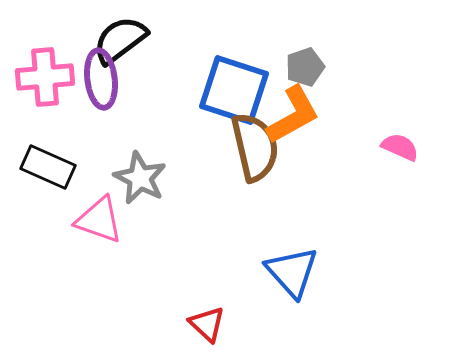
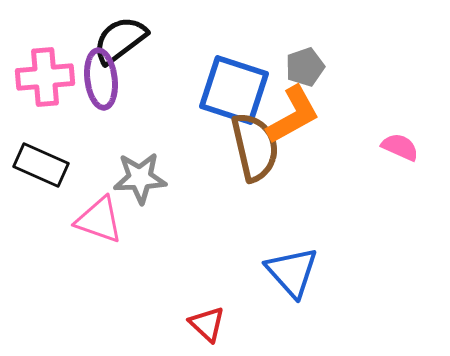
black rectangle: moved 7 px left, 2 px up
gray star: rotated 30 degrees counterclockwise
